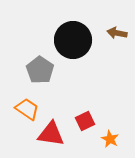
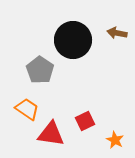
orange star: moved 5 px right, 1 px down
